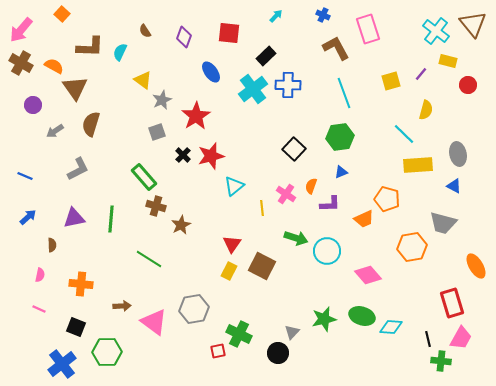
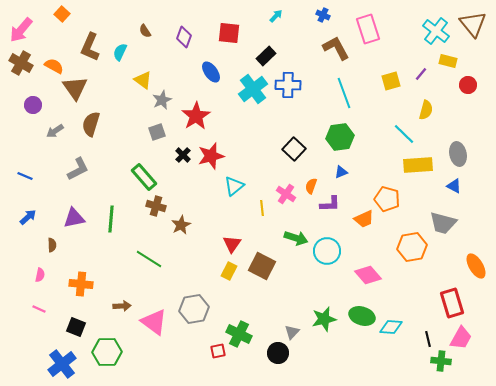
brown L-shape at (90, 47): rotated 112 degrees clockwise
